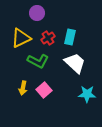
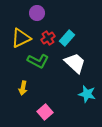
cyan rectangle: moved 3 px left, 1 px down; rotated 28 degrees clockwise
pink square: moved 1 px right, 22 px down
cyan star: rotated 12 degrees clockwise
